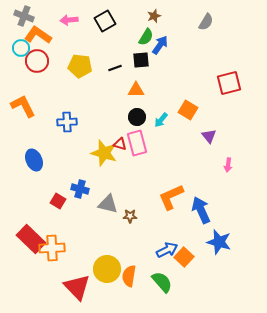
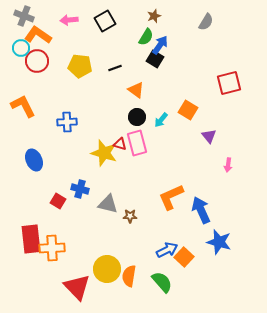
black square at (141, 60): moved 14 px right, 1 px up; rotated 36 degrees clockwise
orange triangle at (136, 90): rotated 36 degrees clockwise
red rectangle at (31, 239): rotated 40 degrees clockwise
